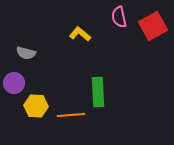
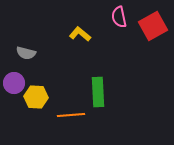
yellow hexagon: moved 9 px up
